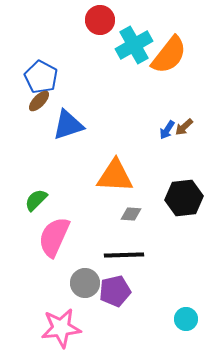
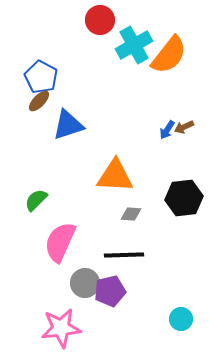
brown arrow: rotated 18 degrees clockwise
pink semicircle: moved 6 px right, 5 px down
purple pentagon: moved 5 px left
cyan circle: moved 5 px left
